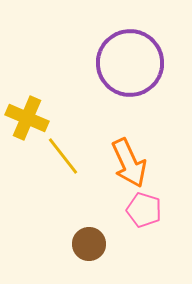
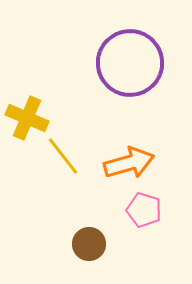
orange arrow: rotated 81 degrees counterclockwise
